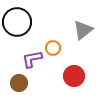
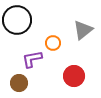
black circle: moved 2 px up
orange circle: moved 5 px up
